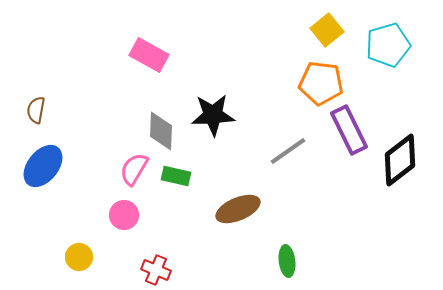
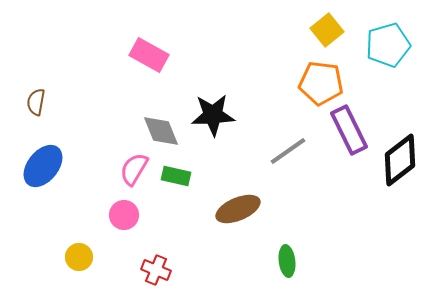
brown semicircle: moved 8 px up
gray diamond: rotated 24 degrees counterclockwise
